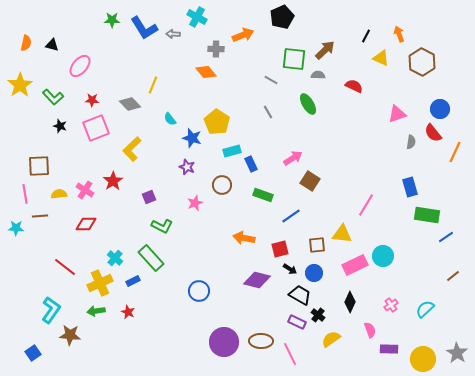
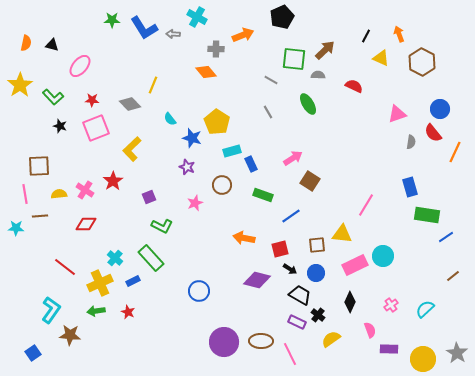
blue circle at (314, 273): moved 2 px right
